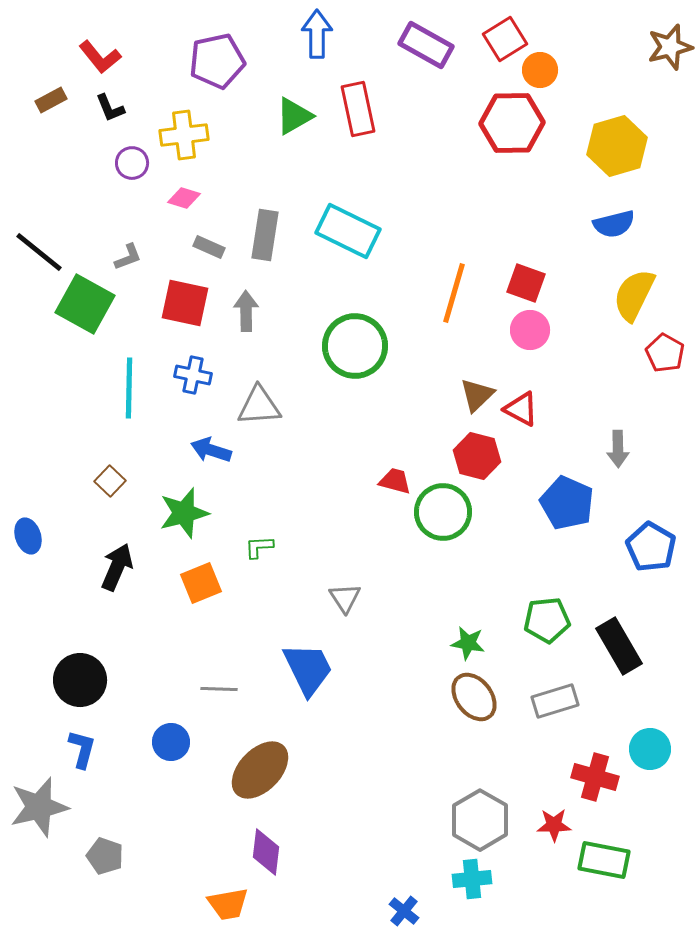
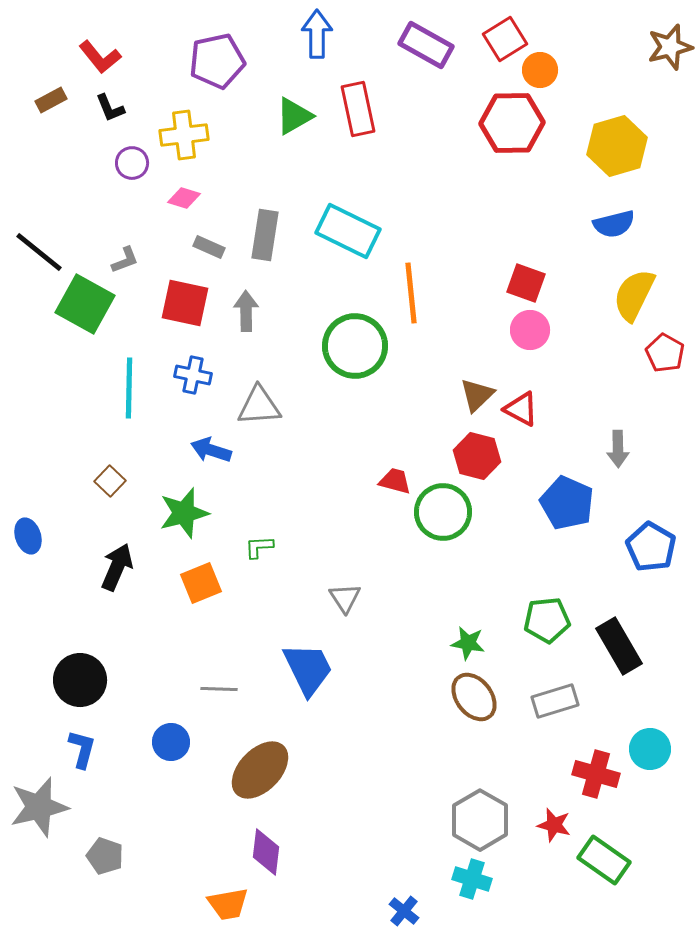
gray L-shape at (128, 257): moved 3 px left, 3 px down
orange line at (454, 293): moved 43 px left; rotated 22 degrees counterclockwise
red cross at (595, 777): moved 1 px right, 3 px up
red star at (554, 825): rotated 16 degrees clockwise
green rectangle at (604, 860): rotated 24 degrees clockwise
cyan cross at (472, 879): rotated 24 degrees clockwise
